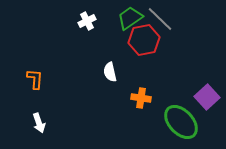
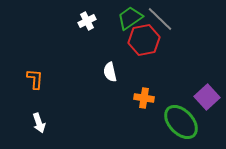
orange cross: moved 3 px right
